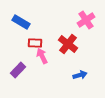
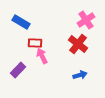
red cross: moved 10 px right
